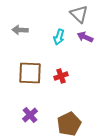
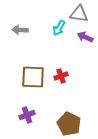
gray triangle: rotated 36 degrees counterclockwise
cyan arrow: moved 9 px up; rotated 14 degrees clockwise
brown square: moved 3 px right, 4 px down
purple cross: moved 3 px left; rotated 21 degrees clockwise
brown pentagon: rotated 20 degrees counterclockwise
